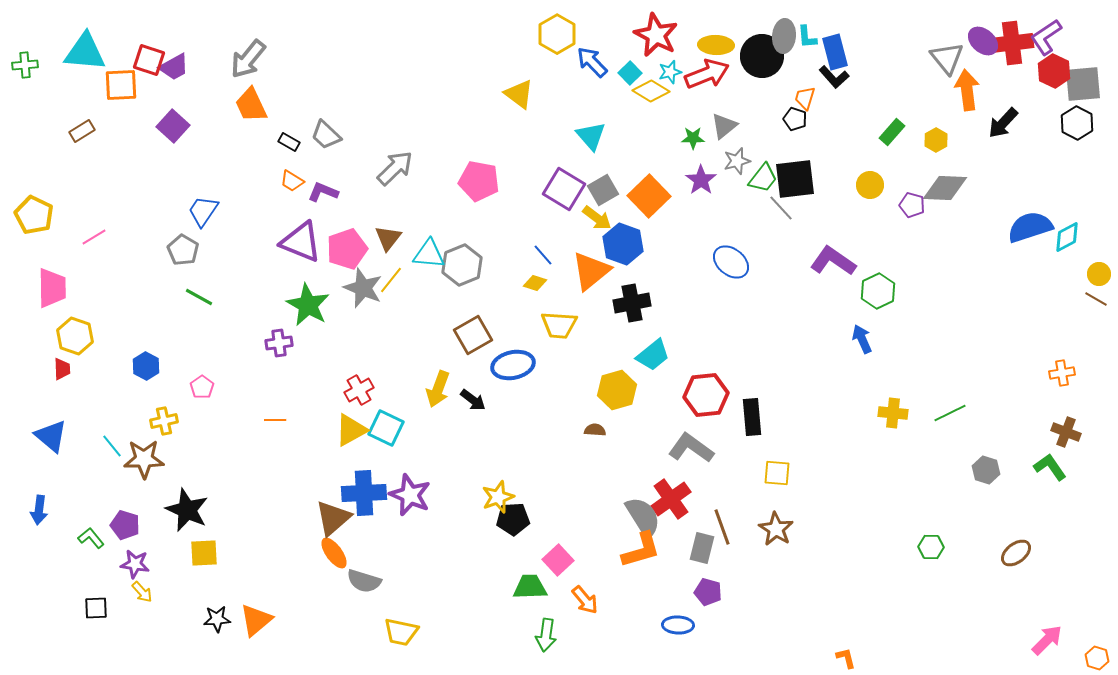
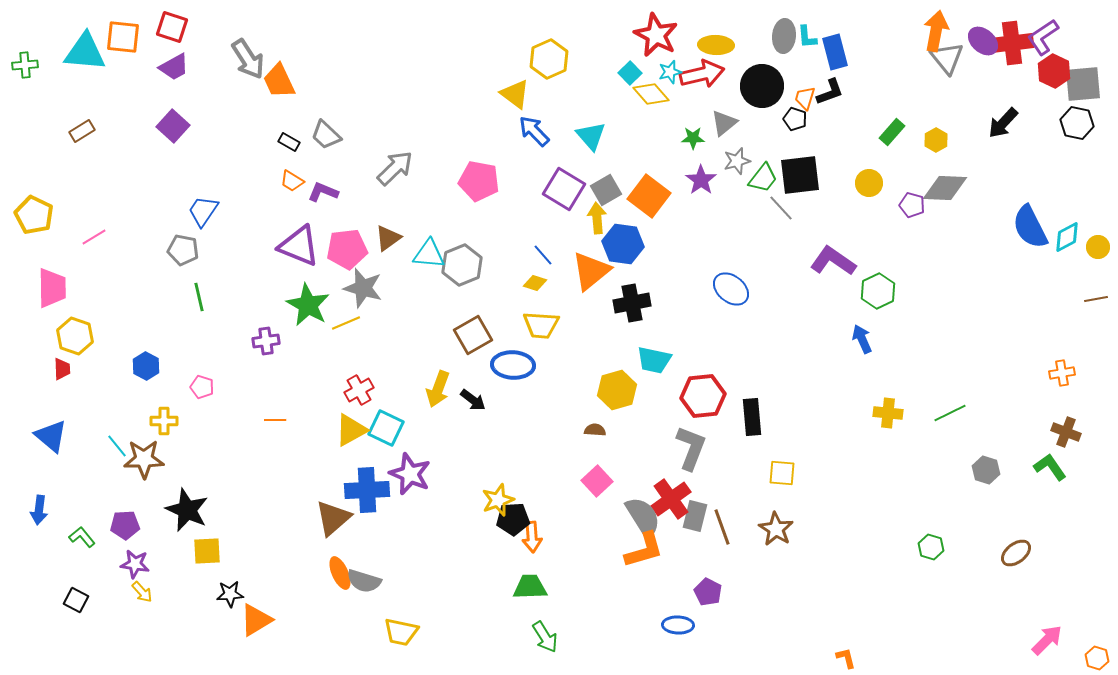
yellow hexagon at (557, 34): moved 8 px left, 25 px down; rotated 6 degrees clockwise
purple L-shape at (1046, 37): moved 3 px left
black circle at (762, 56): moved 30 px down
gray arrow at (248, 59): rotated 72 degrees counterclockwise
red square at (149, 60): moved 23 px right, 33 px up
blue arrow at (592, 62): moved 58 px left, 69 px down
red arrow at (707, 74): moved 5 px left; rotated 9 degrees clockwise
black L-shape at (834, 77): moved 4 px left, 15 px down; rotated 68 degrees counterclockwise
orange square at (121, 85): moved 2 px right, 48 px up; rotated 9 degrees clockwise
orange arrow at (967, 90): moved 31 px left, 59 px up; rotated 18 degrees clockwise
yellow diamond at (651, 91): moved 3 px down; rotated 18 degrees clockwise
yellow triangle at (519, 94): moved 4 px left
orange trapezoid at (251, 105): moved 28 px right, 24 px up
black hexagon at (1077, 123): rotated 16 degrees counterclockwise
gray triangle at (724, 126): moved 3 px up
black square at (795, 179): moved 5 px right, 4 px up
yellow circle at (870, 185): moved 1 px left, 2 px up
gray square at (603, 190): moved 3 px right
orange square at (649, 196): rotated 9 degrees counterclockwise
yellow arrow at (597, 218): rotated 132 degrees counterclockwise
blue semicircle at (1030, 227): rotated 99 degrees counterclockwise
brown triangle at (388, 238): rotated 16 degrees clockwise
purple triangle at (301, 242): moved 2 px left, 4 px down
blue hexagon at (623, 244): rotated 12 degrees counterclockwise
pink pentagon at (347, 249): rotated 12 degrees clockwise
gray pentagon at (183, 250): rotated 20 degrees counterclockwise
blue ellipse at (731, 262): moved 27 px down
yellow circle at (1099, 274): moved 1 px left, 27 px up
yellow line at (391, 280): moved 45 px left, 43 px down; rotated 28 degrees clockwise
gray star at (363, 288): rotated 6 degrees counterclockwise
green line at (199, 297): rotated 48 degrees clockwise
brown line at (1096, 299): rotated 40 degrees counterclockwise
yellow trapezoid at (559, 325): moved 18 px left
purple cross at (279, 343): moved 13 px left, 2 px up
cyan trapezoid at (653, 355): moved 1 px right, 5 px down; rotated 51 degrees clockwise
blue ellipse at (513, 365): rotated 15 degrees clockwise
pink pentagon at (202, 387): rotated 20 degrees counterclockwise
red hexagon at (706, 395): moved 3 px left, 1 px down
yellow cross at (893, 413): moved 5 px left
yellow cross at (164, 421): rotated 12 degrees clockwise
cyan line at (112, 446): moved 5 px right
gray L-shape at (691, 448): rotated 75 degrees clockwise
yellow square at (777, 473): moved 5 px right
blue cross at (364, 493): moved 3 px right, 3 px up
purple star at (410, 495): moved 21 px up
yellow star at (498, 497): moved 3 px down
purple pentagon at (125, 525): rotated 20 degrees counterclockwise
green L-shape at (91, 538): moved 9 px left, 1 px up
green hexagon at (931, 547): rotated 15 degrees clockwise
gray rectangle at (702, 548): moved 7 px left, 32 px up
orange L-shape at (641, 550): moved 3 px right
yellow square at (204, 553): moved 3 px right, 2 px up
orange ellipse at (334, 553): moved 6 px right, 20 px down; rotated 12 degrees clockwise
pink square at (558, 560): moved 39 px right, 79 px up
purple pentagon at (708, 592): rotated 12 degrees clockwise
orange arrow at (585, 600): moved 53 px left, 63 px up; rotated 36 degrees clockwise
black square at (96, 608): moved 20 px left, 8 px up; rotated 30 degrees clockwise
black star at (217, 619): moved 13 px right, 25 px up
orange triangle at (256, 620): rotated 9 degrees clockwise
green arrow at (546, 635): moved 1 px left, 2 px down; rotated 40 degrees counterclockwise
